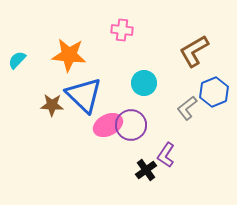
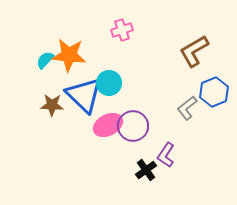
pink cross: rotated 25 degrees counterclockwise
cyan semicircle: moved 28 px right
cyan circle: moved 35 px left
purple circle: moved 2 px right, 1 px down
